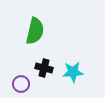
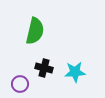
cyan star: moved 2 px right
purple circle: moved 1 px left
